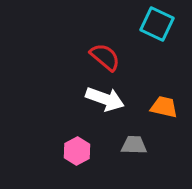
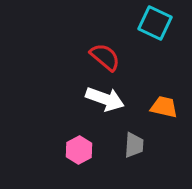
cyan square: moved 2 px left, 1 px up
gray trapezoid: rotated 92 degrees clockwise
pink hexagon: moved 2 px right, 1 px up
